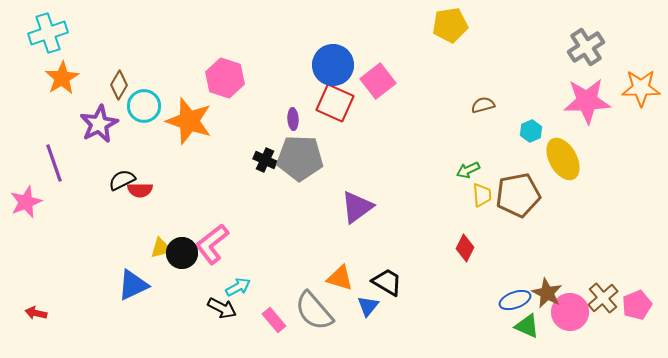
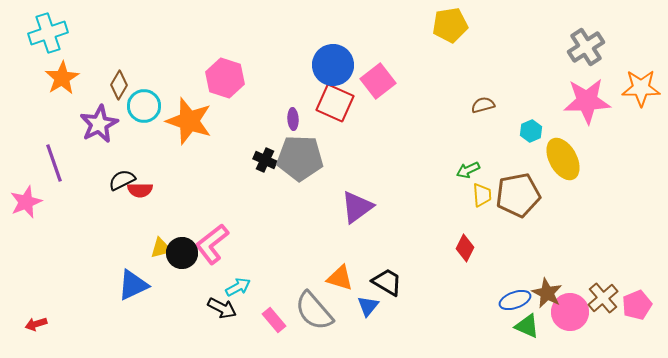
red arrow at (36, 313): moved 11 px down; rotated 30 degrees counterclockwise
